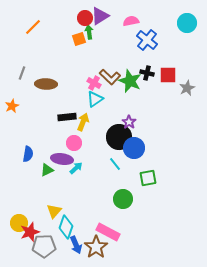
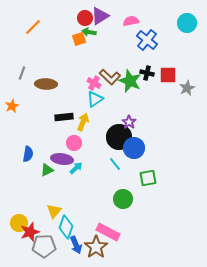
green arrow: rotated 72 degrees counterclockwise
black rectangle: moved 3 px left
